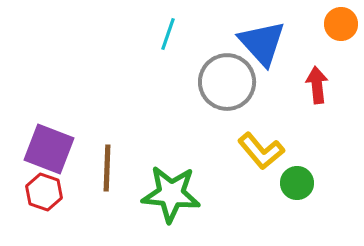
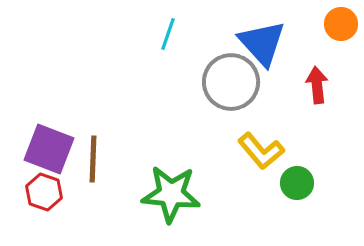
gray circle: moved 4 px right
brown line: moved 14 px left, 9 px up
